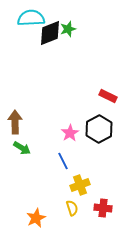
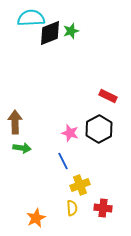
green star: moved 3 px right, 2 px down
pink star: rotated 24 degrees counterclockwise
green arrow: rotated 24 degrees counterclockwise
yellow semicircle: rotated 14 degrees clockwise
